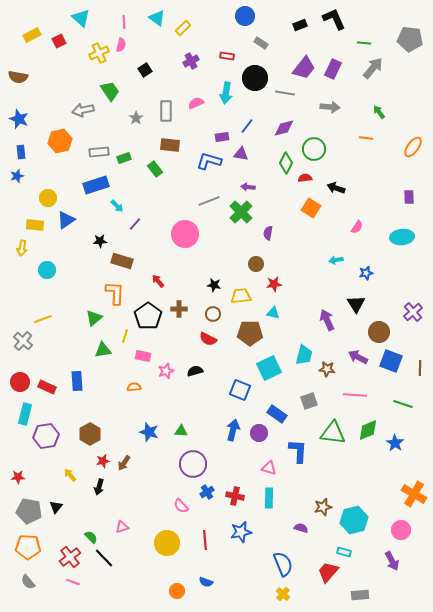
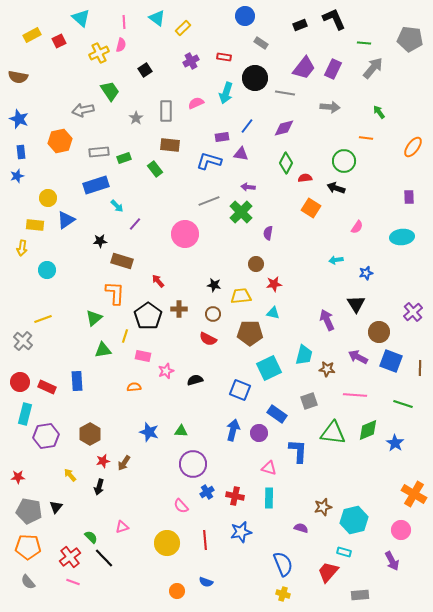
red rectangle at (227, 56): moved 3 px left, 1 px down
cyan arrow at (226, 93): rotated 10 degrees clockwise
green circle at (314, 149): moved 30 px right, 12 px down
black semicircle at (195, 371): moved 9 px down
yellow cross at (283, 594): rotated 24 degrees counterclockwise
